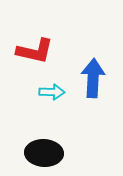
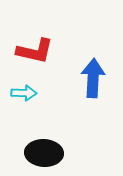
cyan arrow: moved 28 px left, 1 px down
